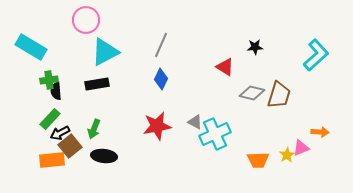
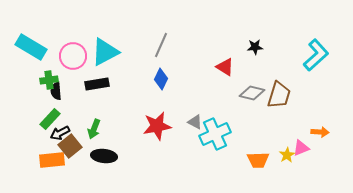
pink circle: moved 13 px left, 36 px down
